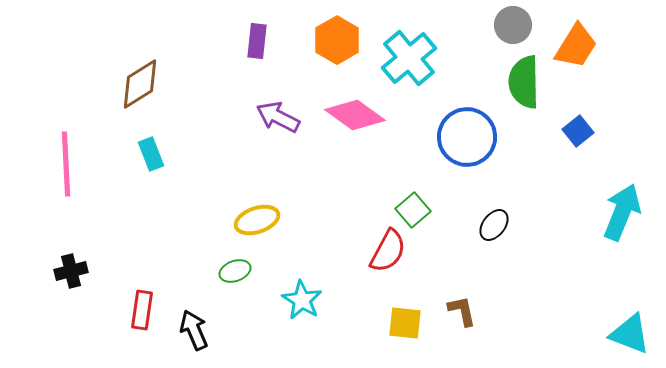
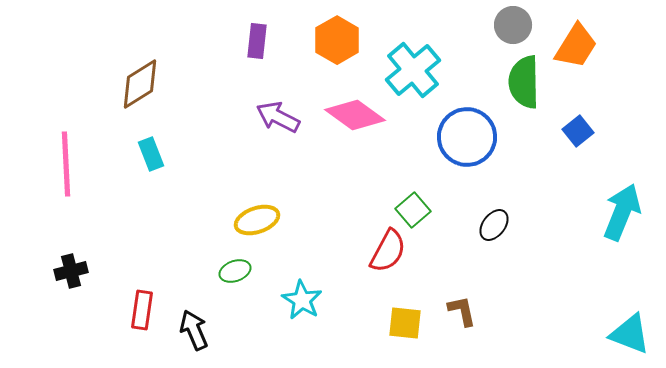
cyan cross: moved 4 px right, 12 px down
